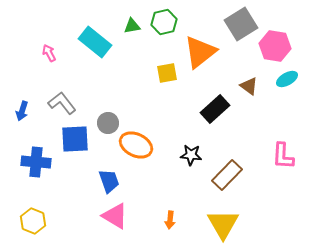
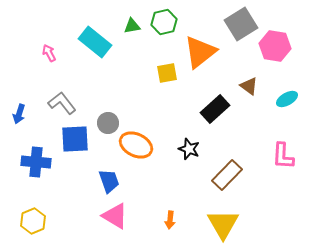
cyan ellipse: moved 20 px down
blue arrow: moved 3 px left, 3 px down
black star: moved 2 px left, 6 px up; rotated 15 degrees clockwise
yellow hexagon: rotated 15 degrees clockwise
